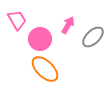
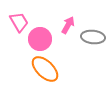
pink trapezoid: moved 2 px right, 2 px down
gray ellipse: rotated 50 degrees clockwise
